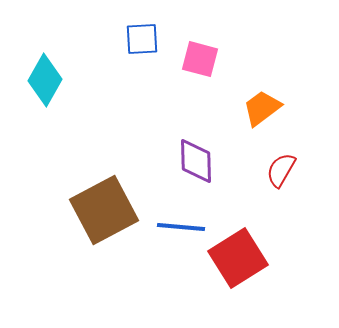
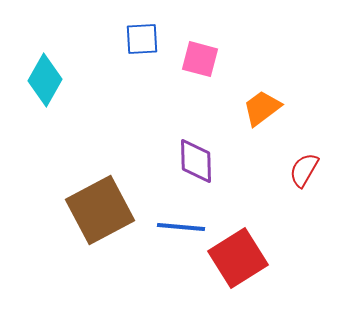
red semicircle: moved 23 px right
brown square: moved 4 px left
